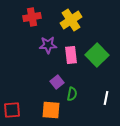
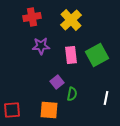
yellow cross: rotated 10 degrees counterclockwise
purple star: moved 7 px left, 1 px down
green square: rotated 15 degrees clockwise
orange square: moved 2 px left
